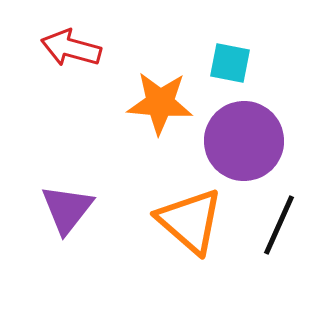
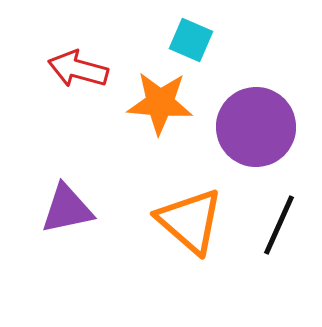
red arrow: moved 7 px right, 21 px down
cyan square: moved 39 px left, 23 px up; rotated 12 degrees clockwise
purple circle: moved 12 px right, 14 px up
purple triangle: rotated 40 degrees clockwise
